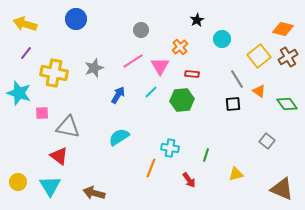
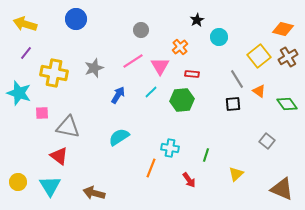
cyan circle: moved 3 px left, 2 px up
yellow triangle: rotated 28 degrees counterclockwise
